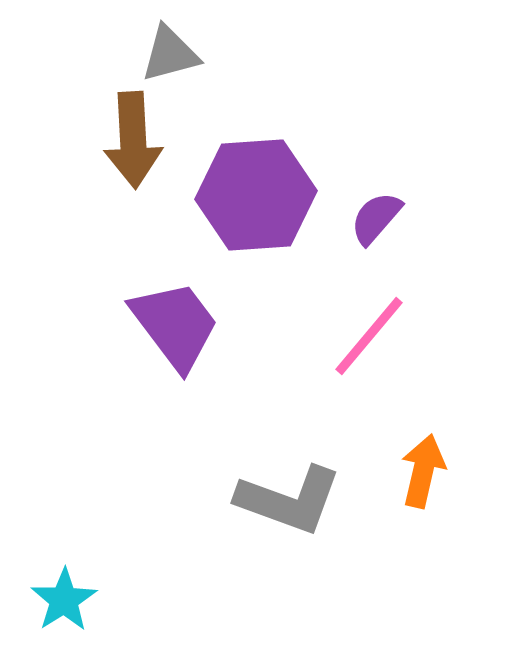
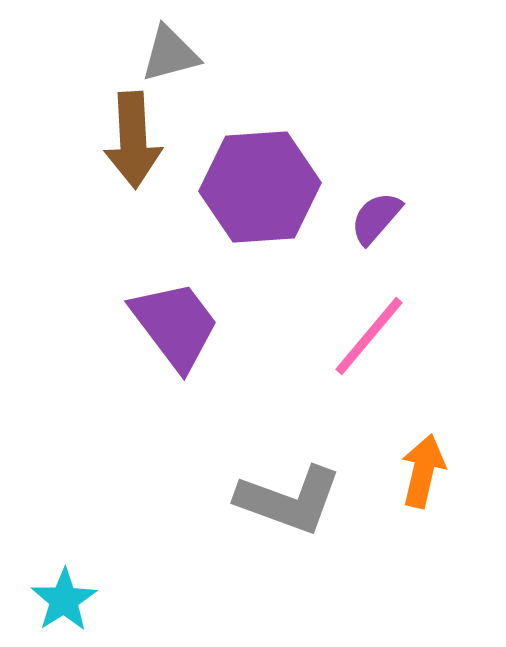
purple hexagon: moved 4 px right, 8 px up
